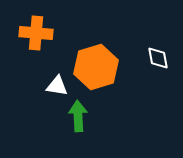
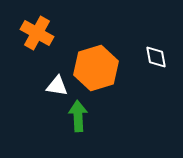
orange cross: moved 1 px right; rotated 24 degrees clockwise
white diamond: moved 2 px left, 1 px up
orange hexagon: moved 1 px down
